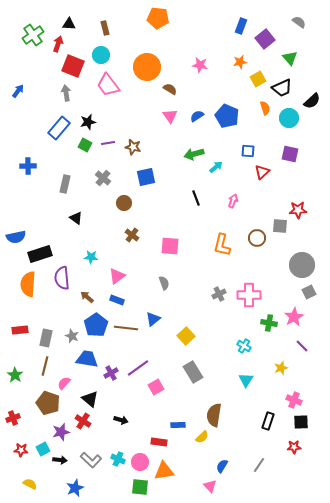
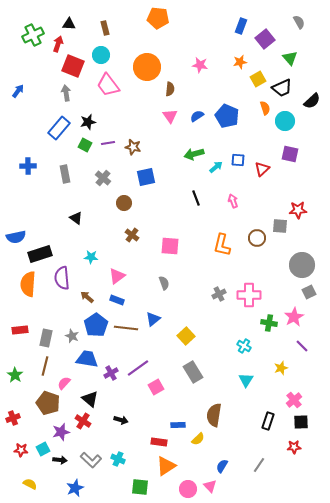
gray semicircle at (299, 22): rotated 24 degrees clockwise
green cross at (33, 35): rotated 10 degrees clockwise
brown semicircle at (170, 89): rotated 64 degrees clockwise
cyan circle at (289, 118): moved 4 px left, 3 px down
blue square at (248, 151): moved 10 px left, 9 px down
red triangle at (262, 172): moved 3 px up
gray rectangle at (65, 184): moved 10 px up; rotated 24 degrees counterclockwise
pink arrow at (233, 201): rotated 40 degrees counterclockwise
pink cross at (294, 400): rotated 28 degrees clockwise
yellow semicircle at (202, 437): moved 4 px left, 2 px down
pink circle at (140, 462): moved 48 px right, 27 px down
orange triangle at (164, 471): moved 2 px right, 5 px up; rotated 25 degrees counterclockwise
